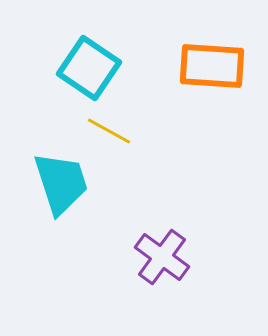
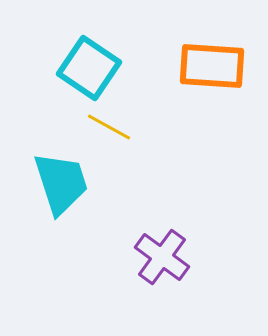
yellow line: moved 4 px up
